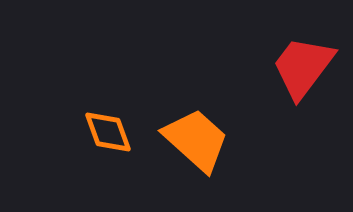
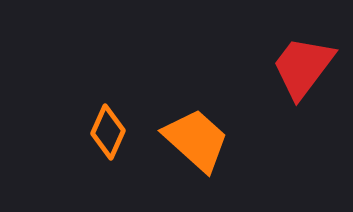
orange diamond: rotated 44 degrees clockwise
